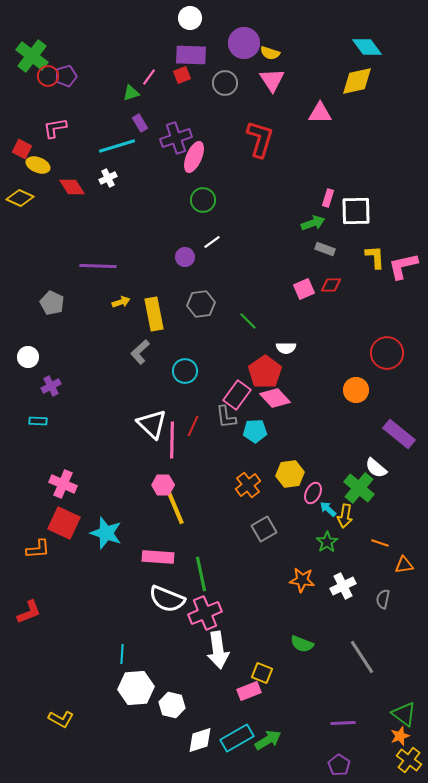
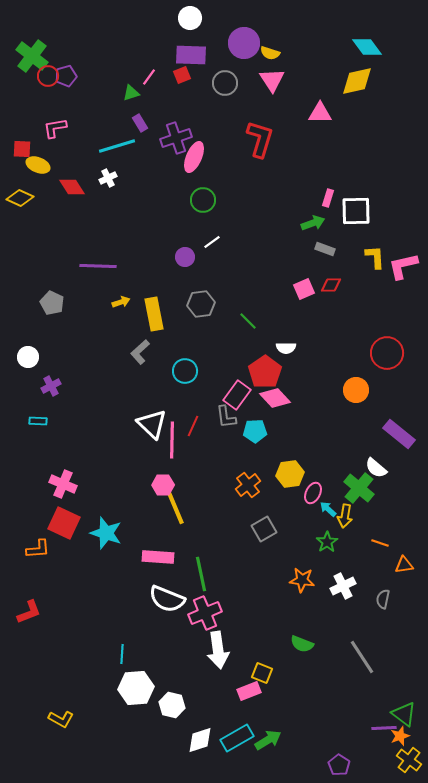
red square at (22, 149): rotated 24 degrees counterclockwise
purple line at (343, 723): moved 41 px right, 5 px down
